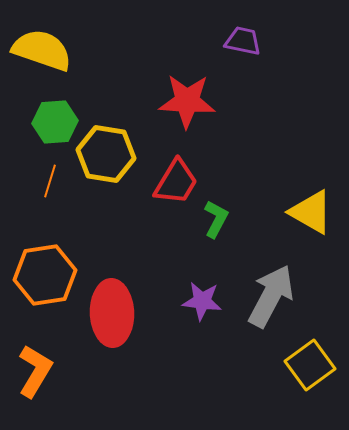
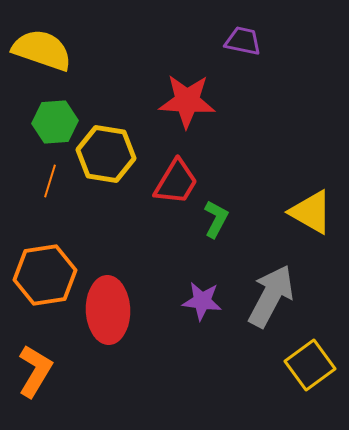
red ellipse: moved 4 px left, 3 px up
